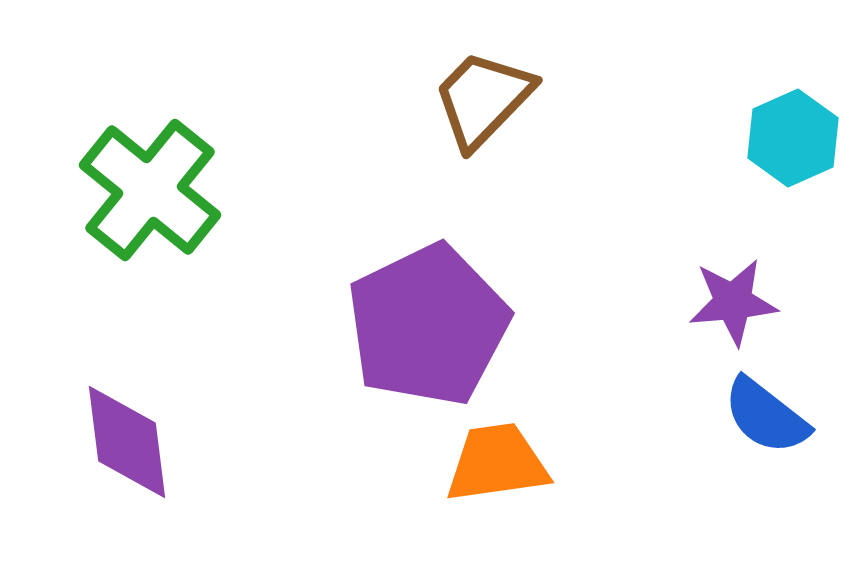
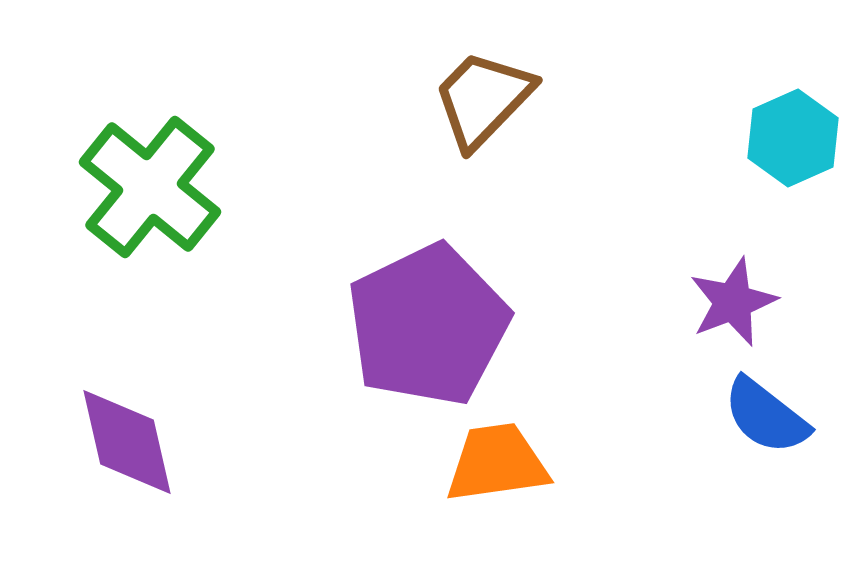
green cross: moved 3 px up
purple star: rotated 16 degrees counterclockwise
purple diamond: rotated 6 degrees counterclockwise
